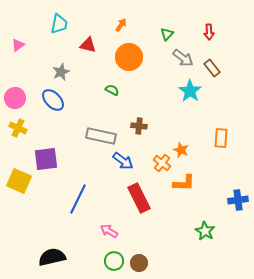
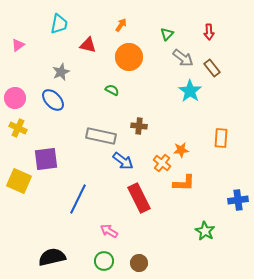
orange star: rotated 28 degrees counterclockwise
green circle: moved 10 px left
